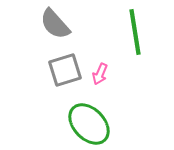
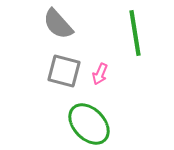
gray semicircle: moved 3 px right
green line: moved 1 px down
gray square: moved 1 px left, 1 px down; rotated 32 degrees clockwise
